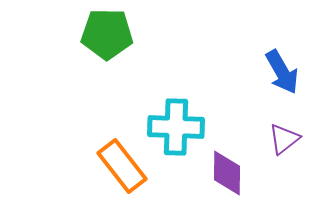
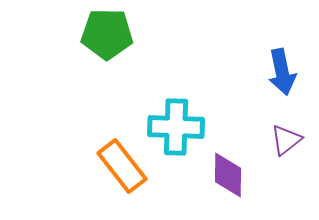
blue arrow: rotated 18 degrees clockwise
purple triangle: moved 2 px right, 1 px down
purple diamond: moved 1 px right, 2 px down
